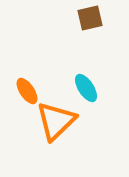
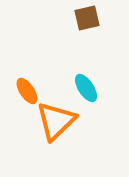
brown square: moved 3 px left
